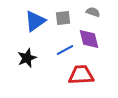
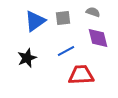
purple diamond: moved 9 px right, 1 px up
blue line: moved 1 px right, 1 px down
